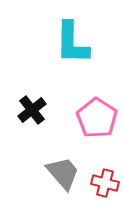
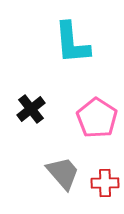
cyan L-shape: rotated 6 degrees counterclockwise
black cross: moved 1 px left, 1 px up
red cross: rotated 16 degrees counterclockwise
